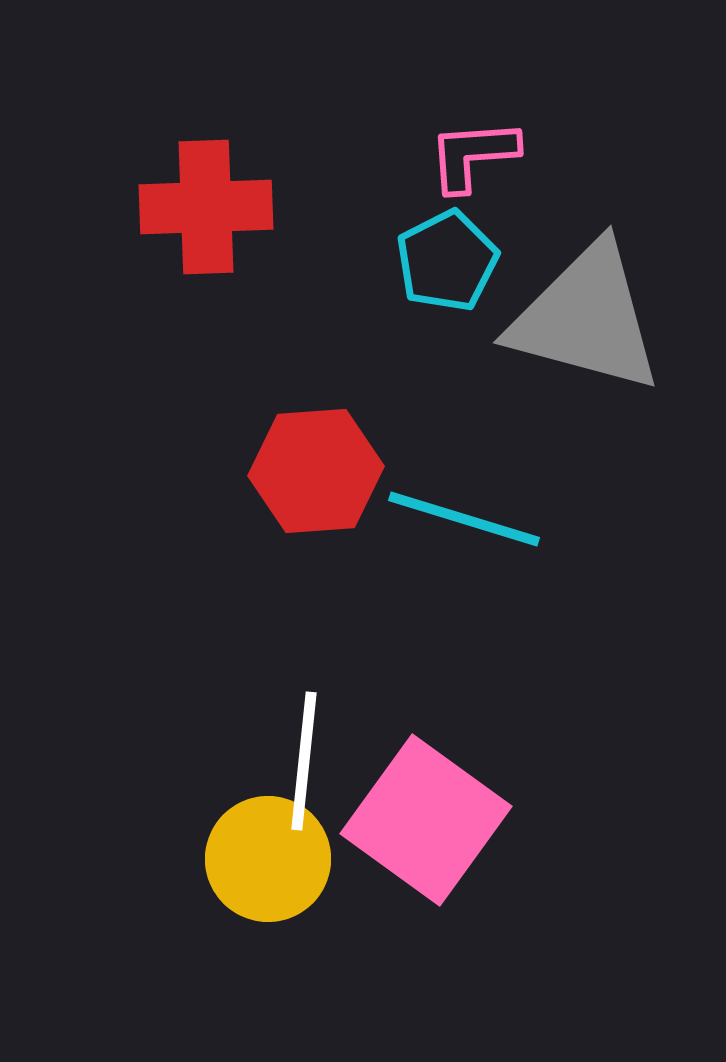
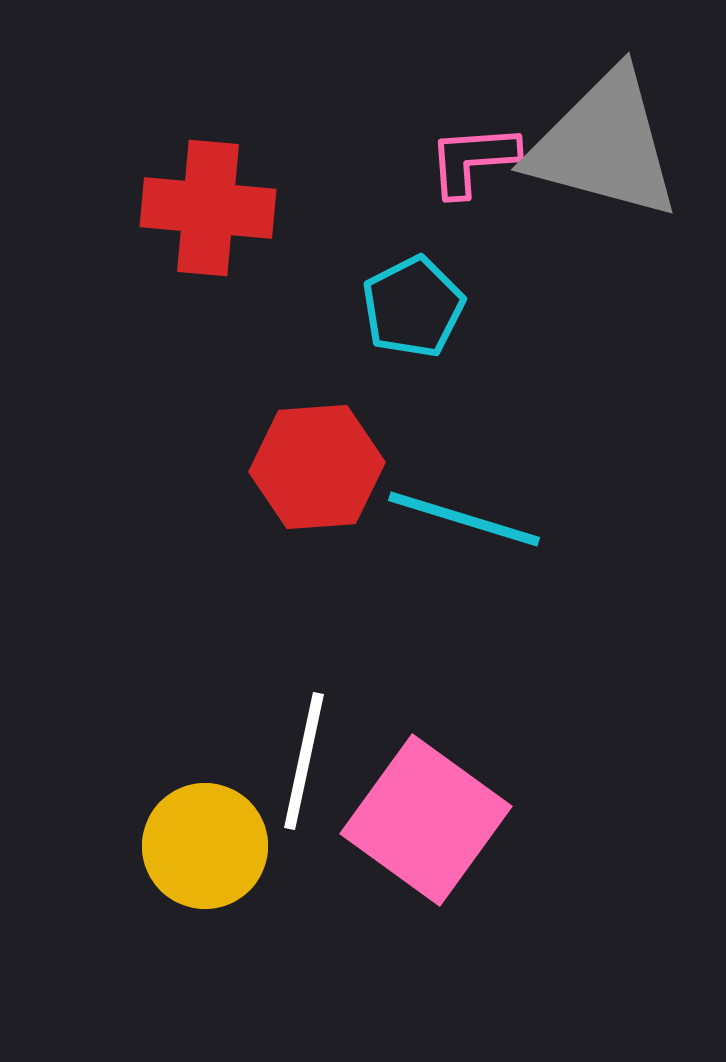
pink L-shape: moved 5 px down
red cross: moved 2 px right, 1 px down; rotated 7 degrees clockwise
cyan pentagon: moved 34 px left, 46 px down
gray triangle: moved 18 px right, 173 px up
red hexagon: moved 1 px right, 4 px up
white line: rotated 6 degrees clockwise
yellow circle: moved 63 px left, 13 px up
